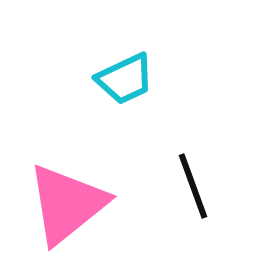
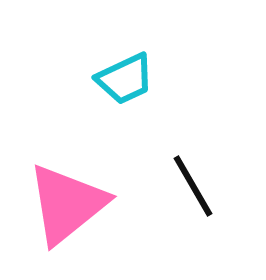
black line: rotated 10 degrees counterclockwise
